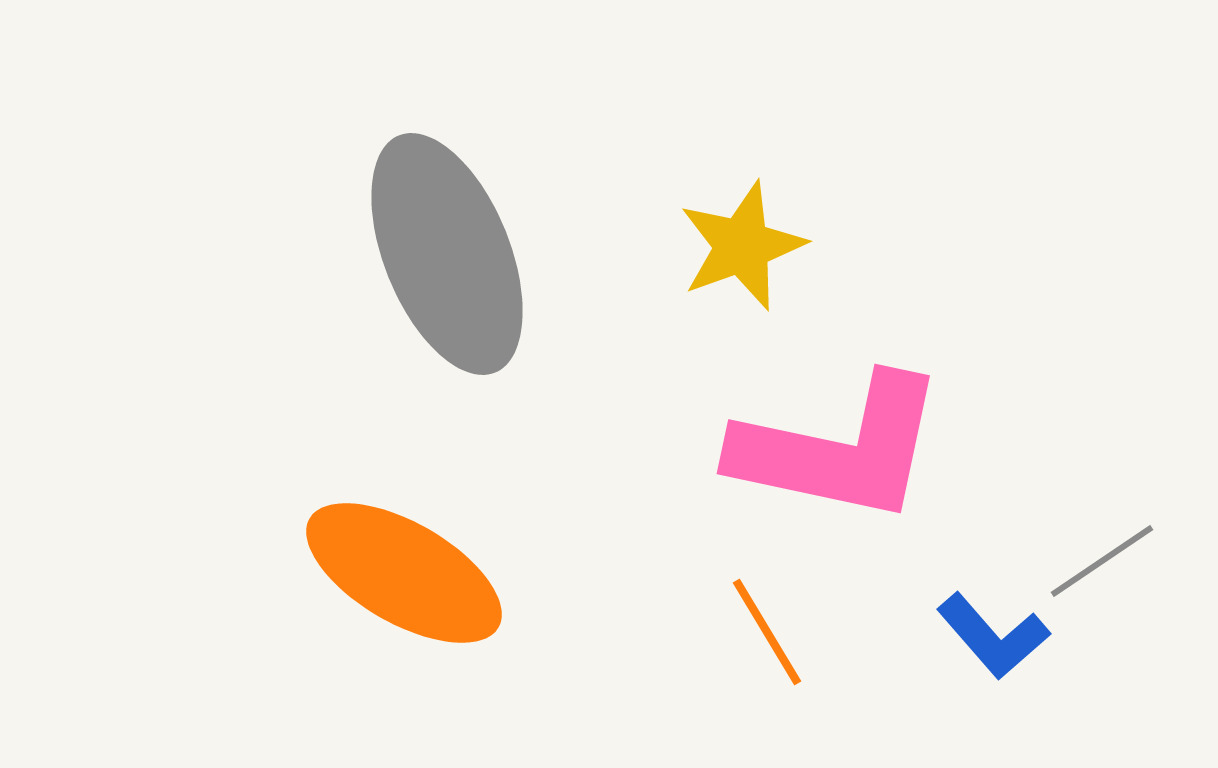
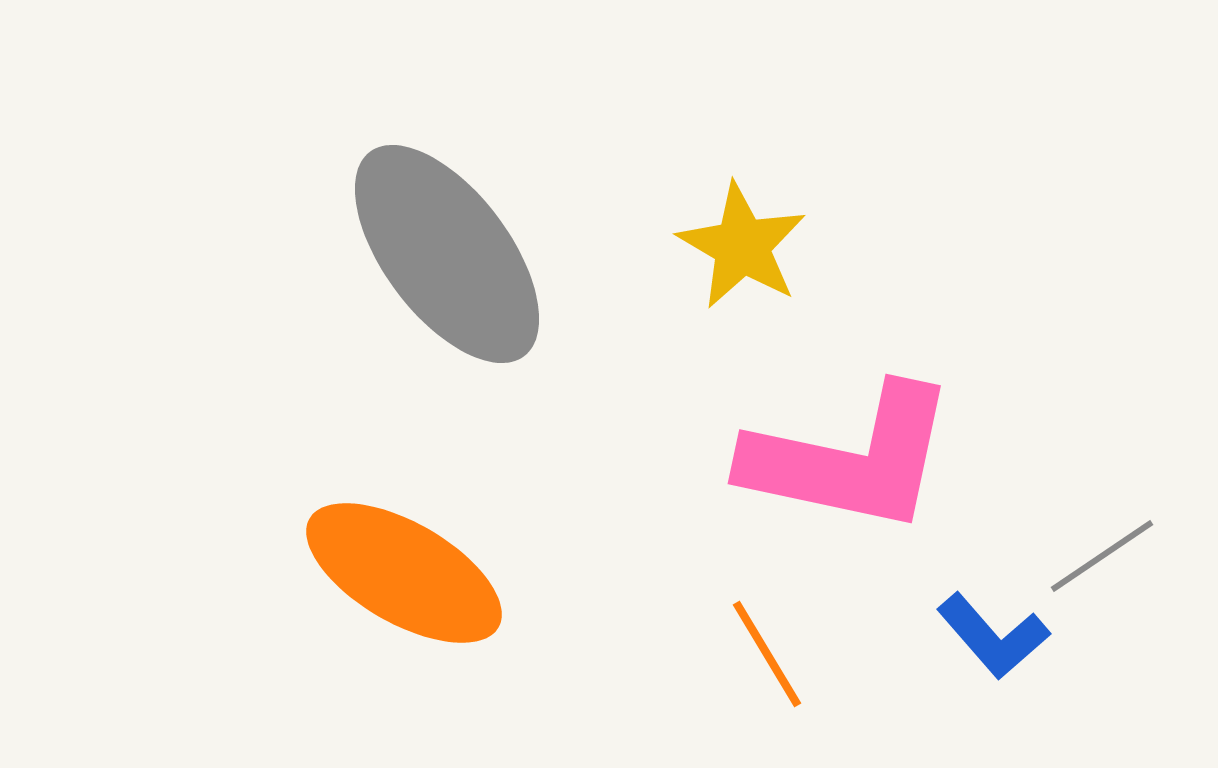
yellow star: rotated 22 degrees counterclockwise
gray ellipse: rotated 15 degrees counterclockwise
pink L-shape: moved 11 px right, 10 px down
gray line: moved 5 px up
orange line: moved 22 px down
